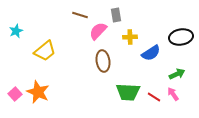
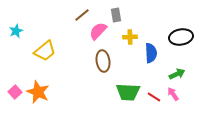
brown line: moved 2 px right; rotated 56 degrees counterclockwise
blue semicircle: rotated 60 degrees counterclockwise
pink square: moved 2 px up
